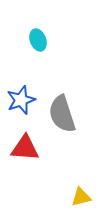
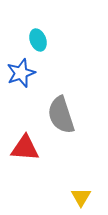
blue star: moved 27 px up
gray semicircle: moved 1 px left, 1 px down
yellow triangle: rotated 45 degrees counterclockwise
